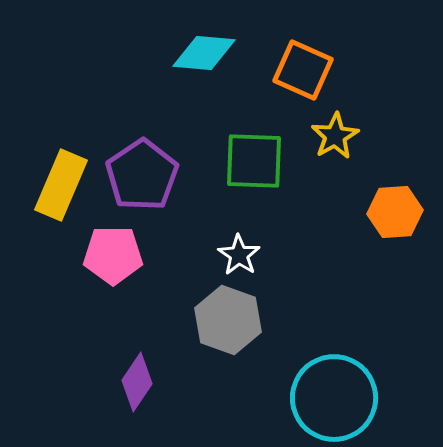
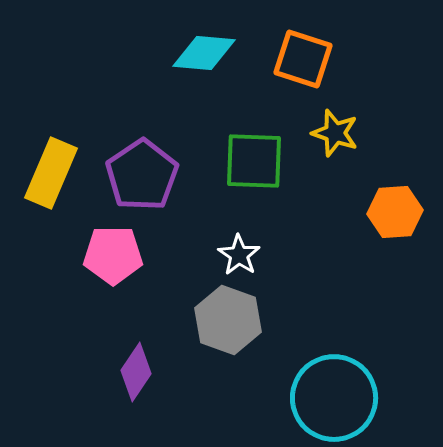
orange square: moved 11 px up; rotated 6 degrees counterclockwise
yellow star: moved 3 px up; rotated 24 degrees counterclockwise
yellow rectangle: moved 10 px left, 12 px up
purple diamond: moved 1 px left, 10 px up
